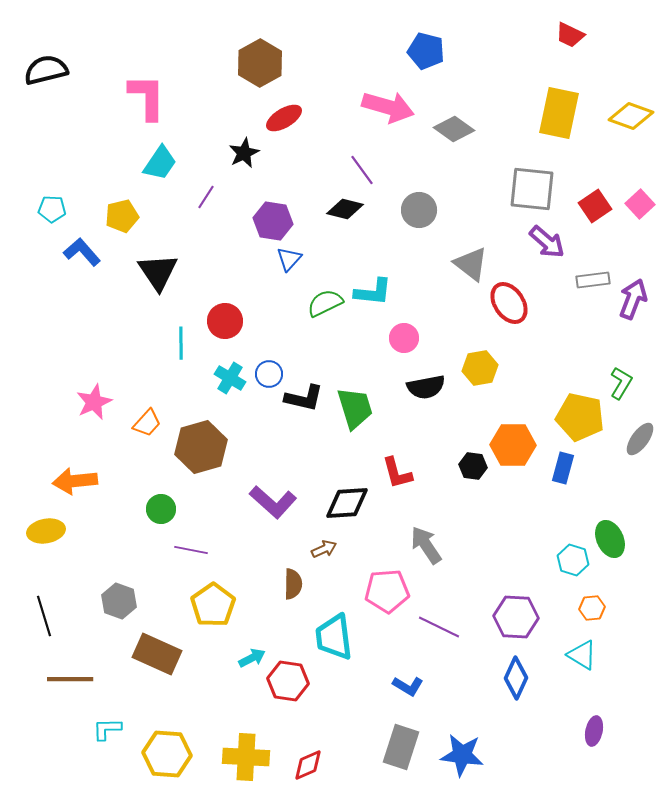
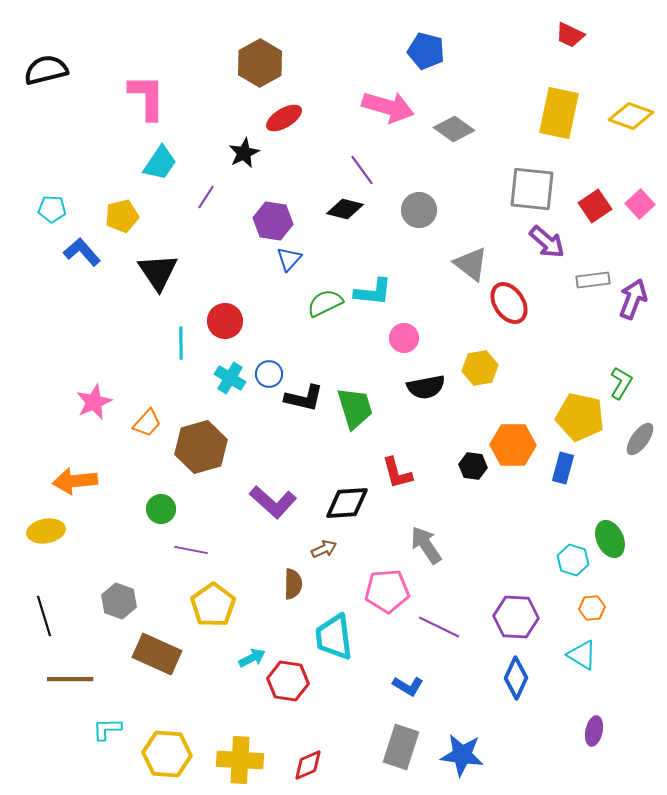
yellow cross at (246, 757): moved 6 px left, 3 px down
